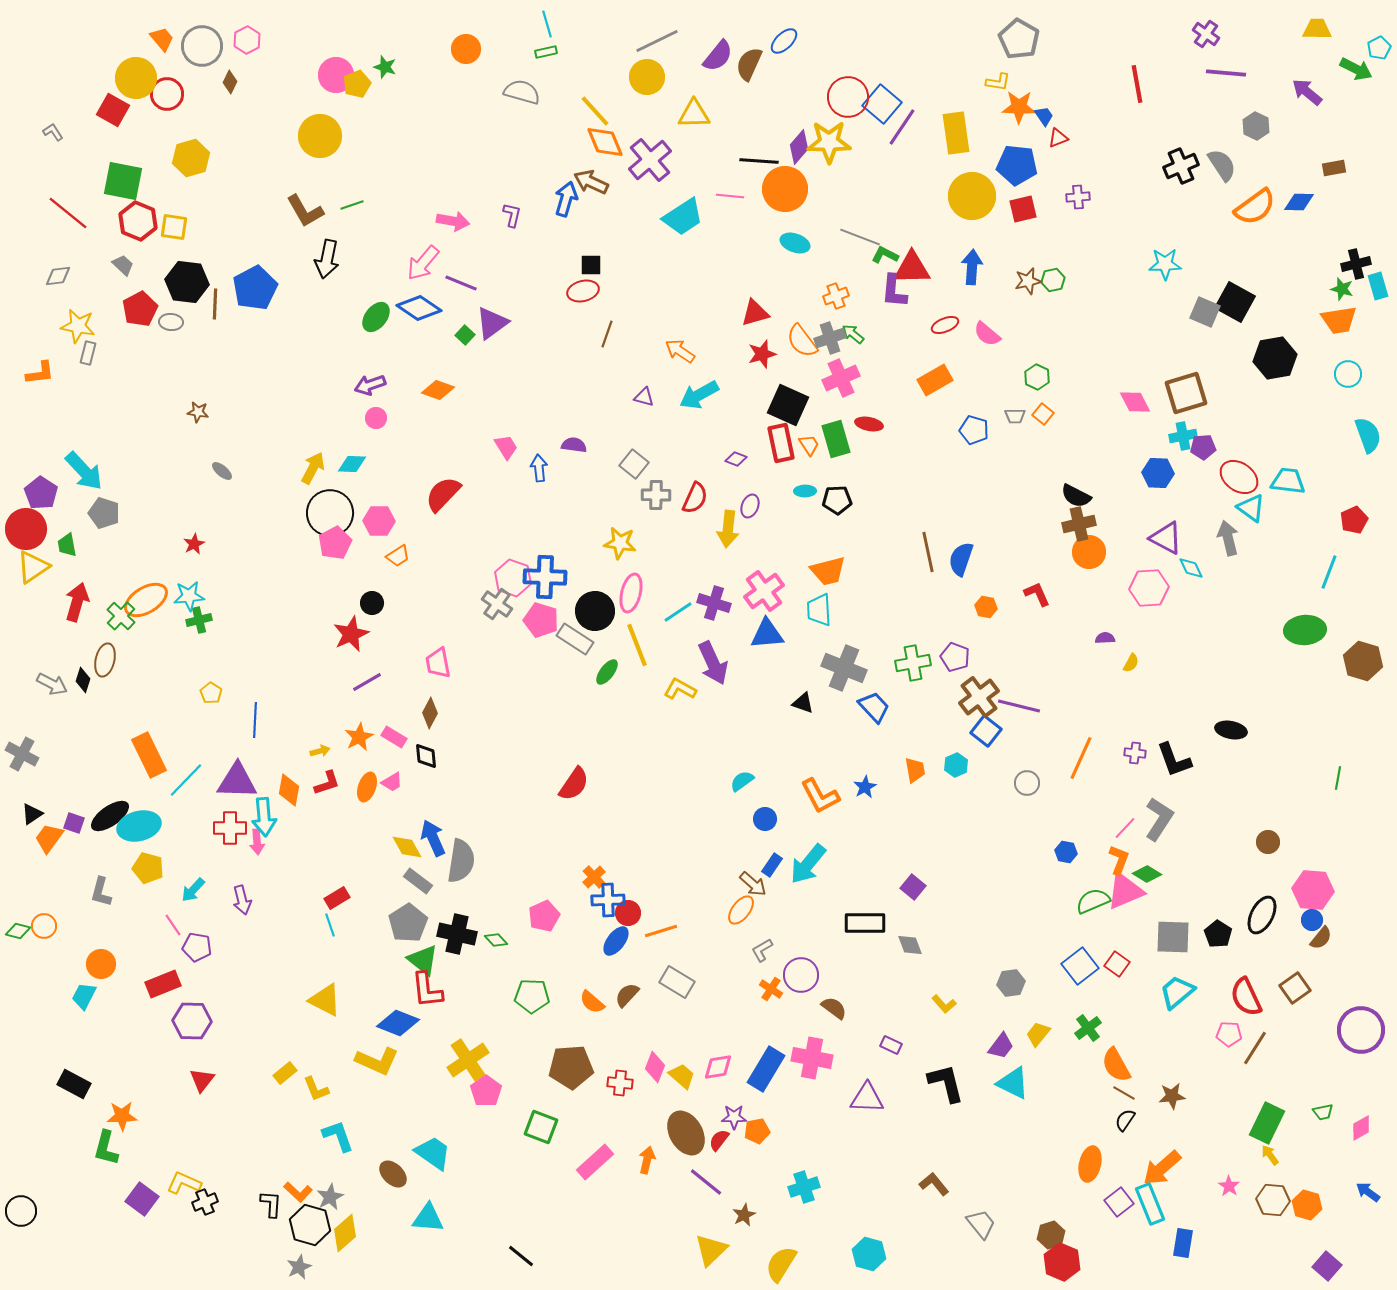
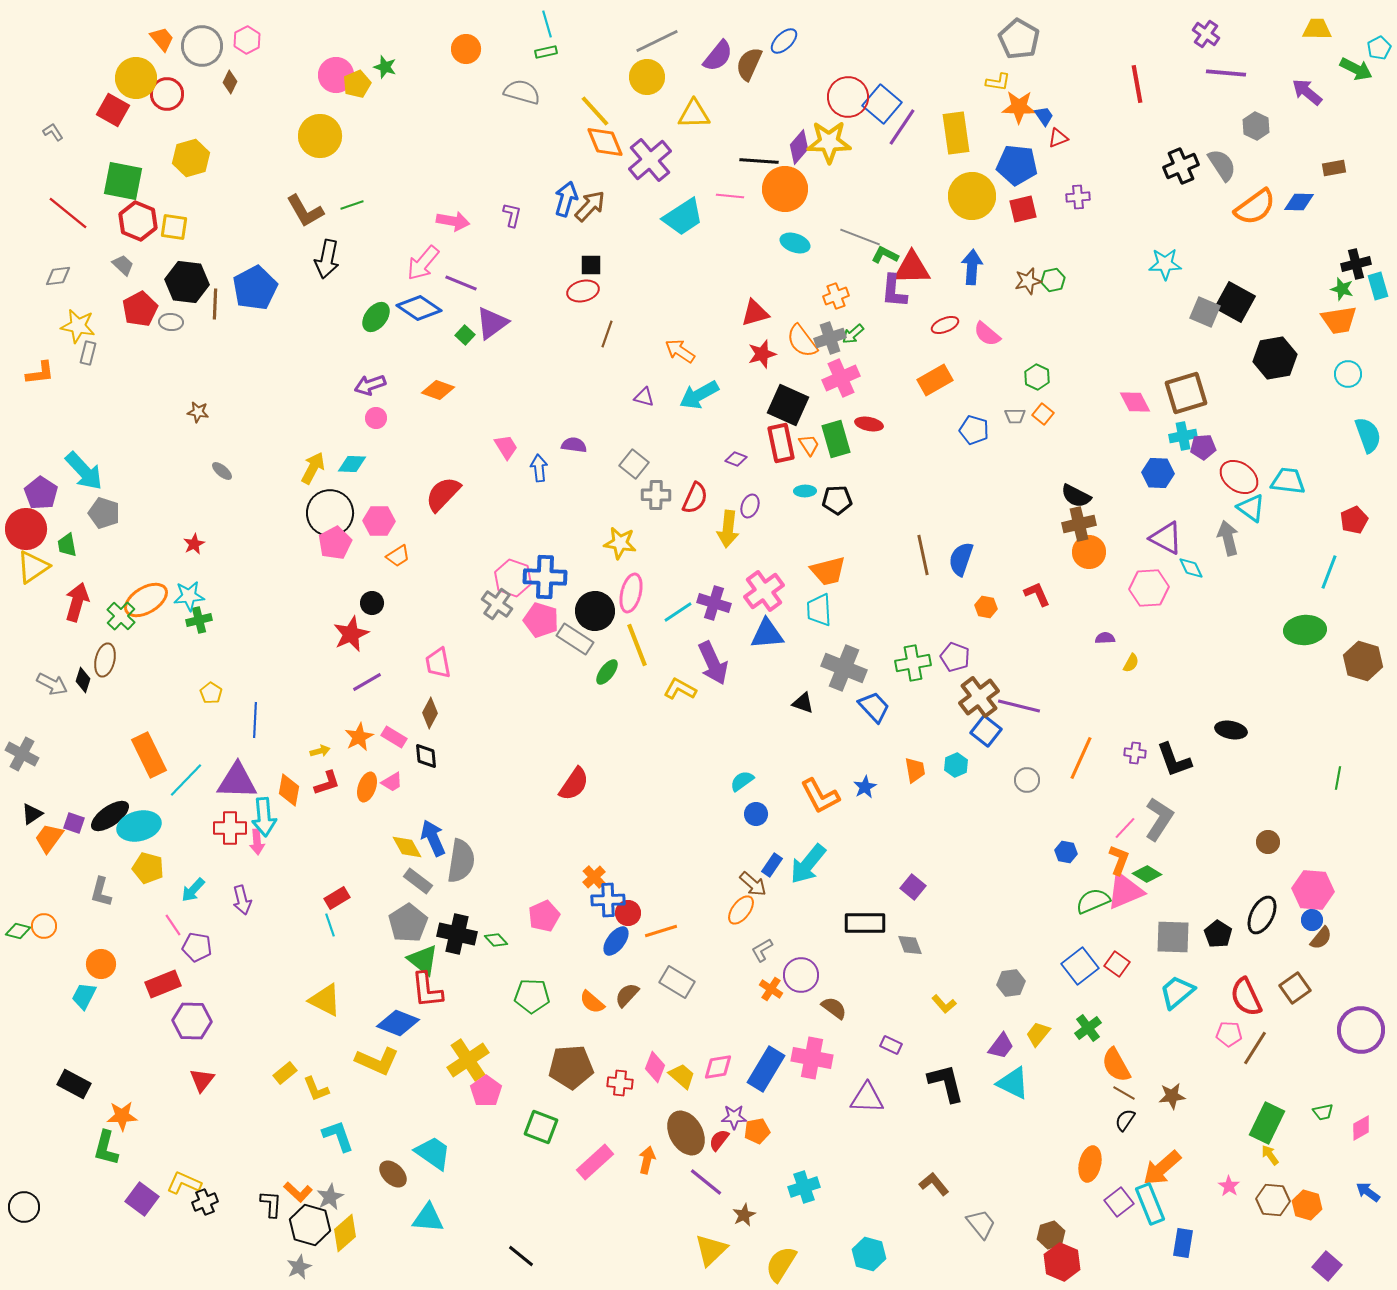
brown arrow at (591, 182): moved 1 px left, 24 px down; rotated 108 degrees clockwise
green arrow at (853, 334): rotated 80 degrees counterclockwise
brown line at (928, 552): moved 5 px left, 3 px down
gray circle at (1027, 783): moved 3 px up
blue circle at (765, 819): moved 9 px left, 5 px up
black circle at (21, 1211): moved 3 px right, 4 px up
